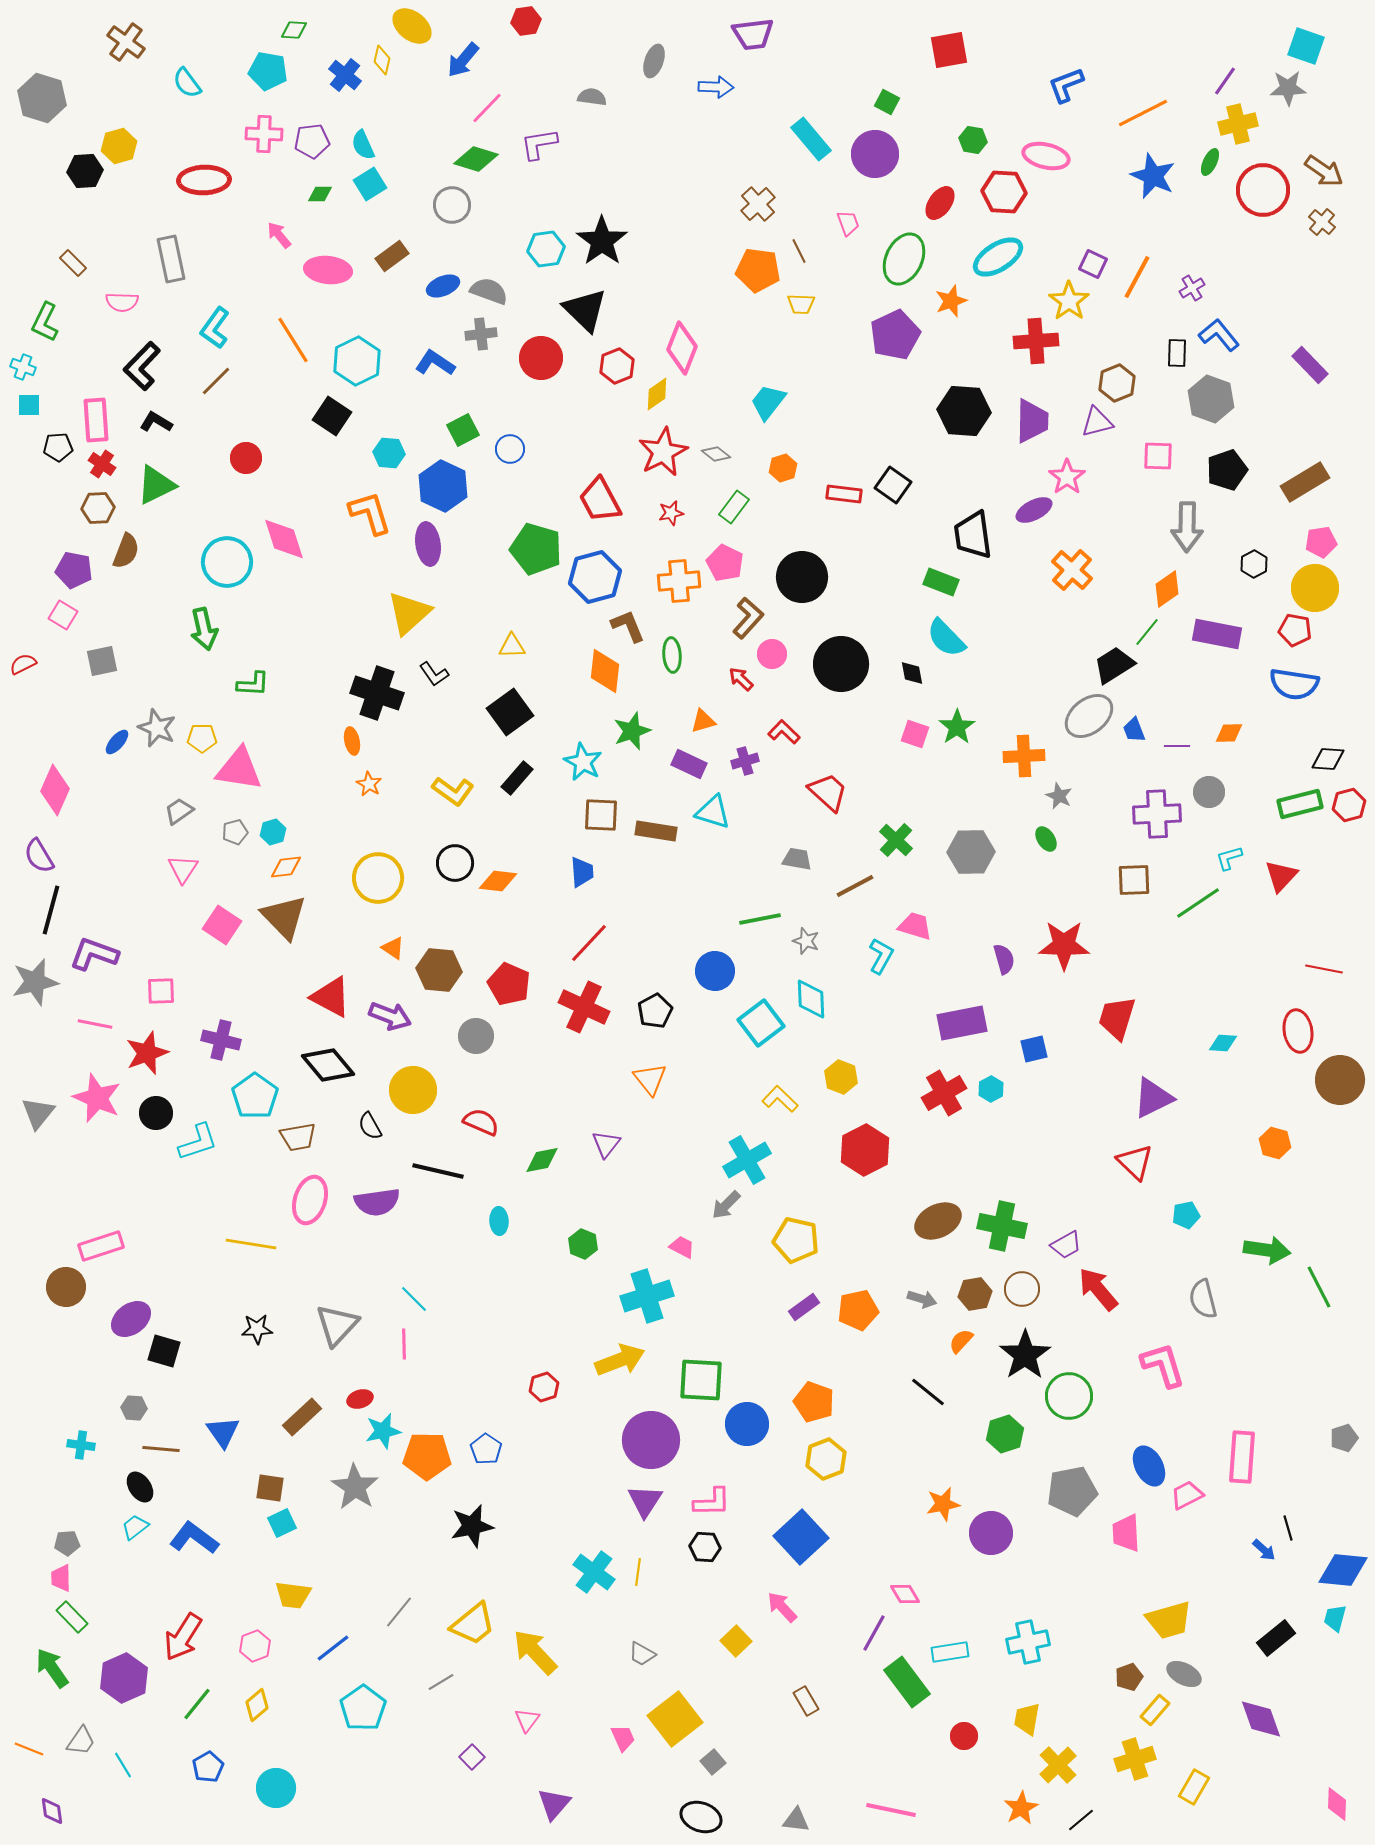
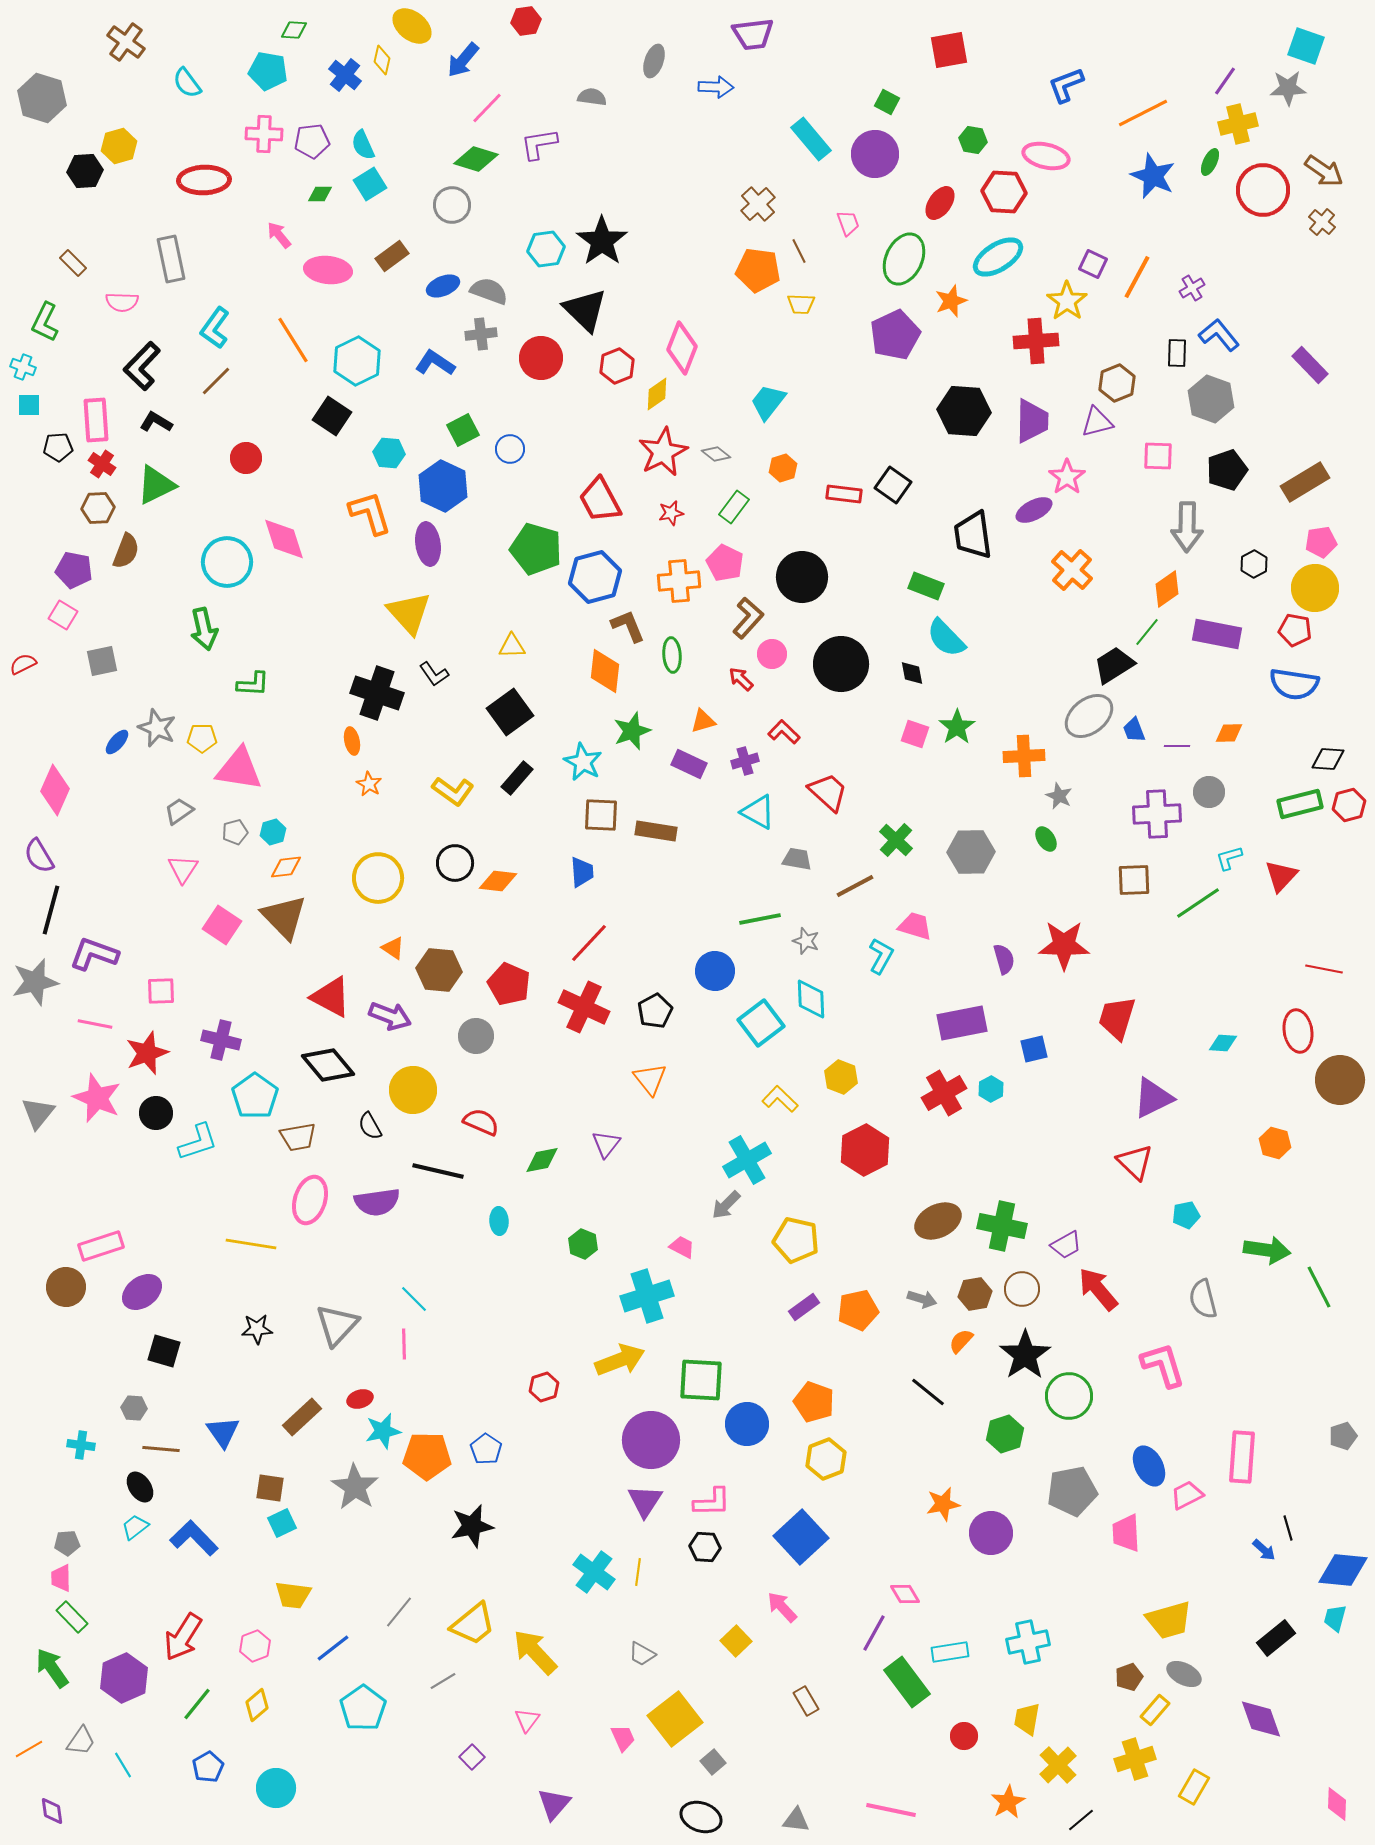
yellow star at (1069, 301): moved 2 px left
green rectangle at (941, 582): moved 15 px left, 4 px down
yellow triangle at (409, 613): rotated 30 degrees counterclockwise
cyan triangle at (713, 812): moved 45 px right; rotated 12 degrees clockwise
purple ellipse at (131, 1319): moved 11 px right, 27 px up
gray pentagon at (1344, 1438): moved 1 px left, 2 px up
blue L-shape at (194, 1538): rotated 9 degrees clockwise
gray line at (441, 1682): moved 2 px right, 1 px up
orange line at (29, 1749): rotated 52 degrees counterclockwise
orange star at (1021, 1808): moved 13 px left, 6 px up
